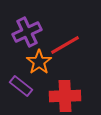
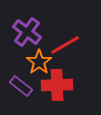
purple cross: rotated 28 degrees counterclockwise
red cross: moved 8 px left, 11 px up
